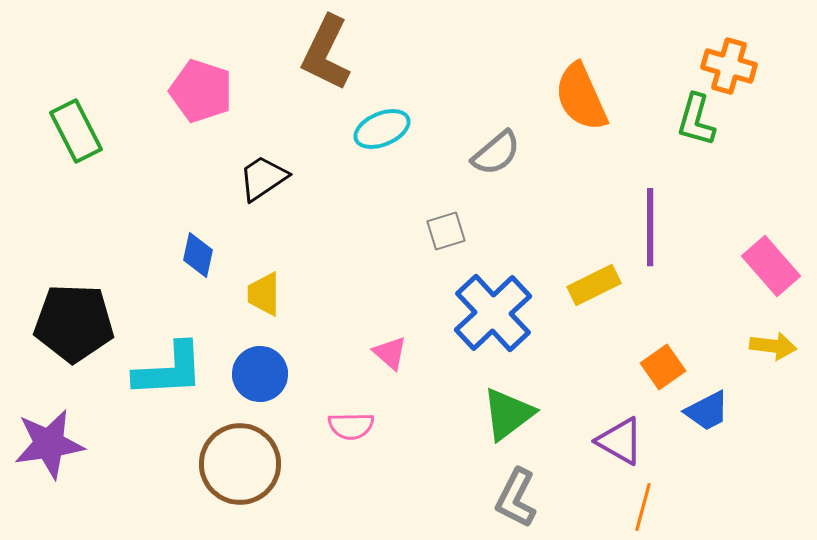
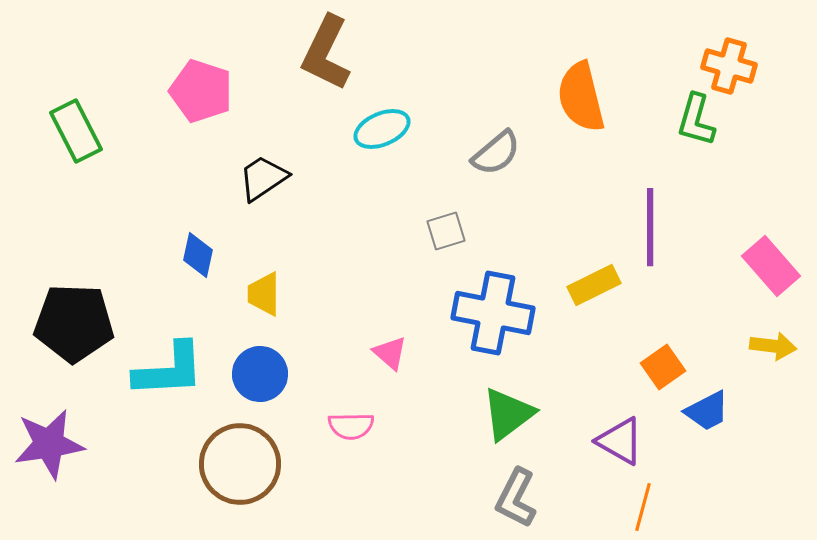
orange semicircle: rotated 10 degrees clockwise
blue cross: rotated 36 degrees counterclockwise
